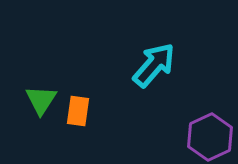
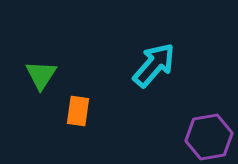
green triangle: moved 25 px up
purple hexagon: moved 1 px left; rotated 15 degrees clockwise
